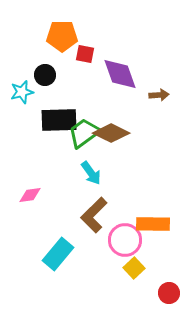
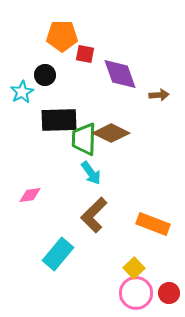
cyan star: rotated 15 degrees counterclockwise
green trapezoid: moved 6 px down; rotated 52 degrees counterclockwise
orange rectangle: rotated 20 degrees clockwise
pink circle: moved 11 px right, 53 px down
